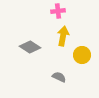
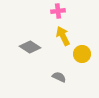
yellow arrow: rotated 36 degrees counterclockwise
yellow circle: moved 1 px up
